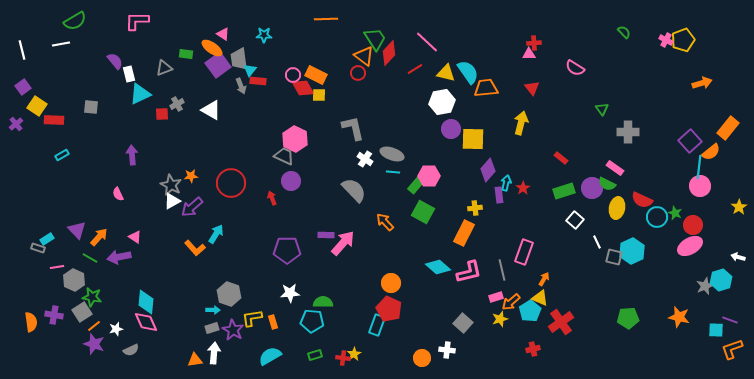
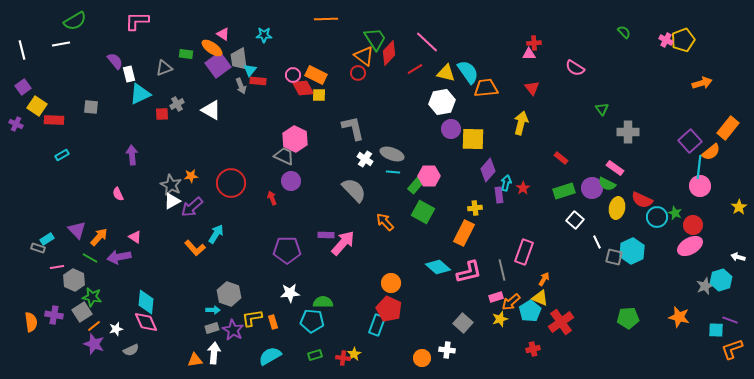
purple cross at (16, 124): rotated 24 degrees counterclockwise
